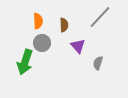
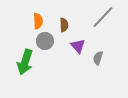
gray line: moved 3 px right
gray circle: moved 3 px right, 2 px up
gray semicircle: moved 5 px up
